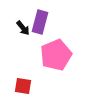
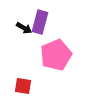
black arrow: moved 1 px right; rotated 21 degrees counterclockwise
